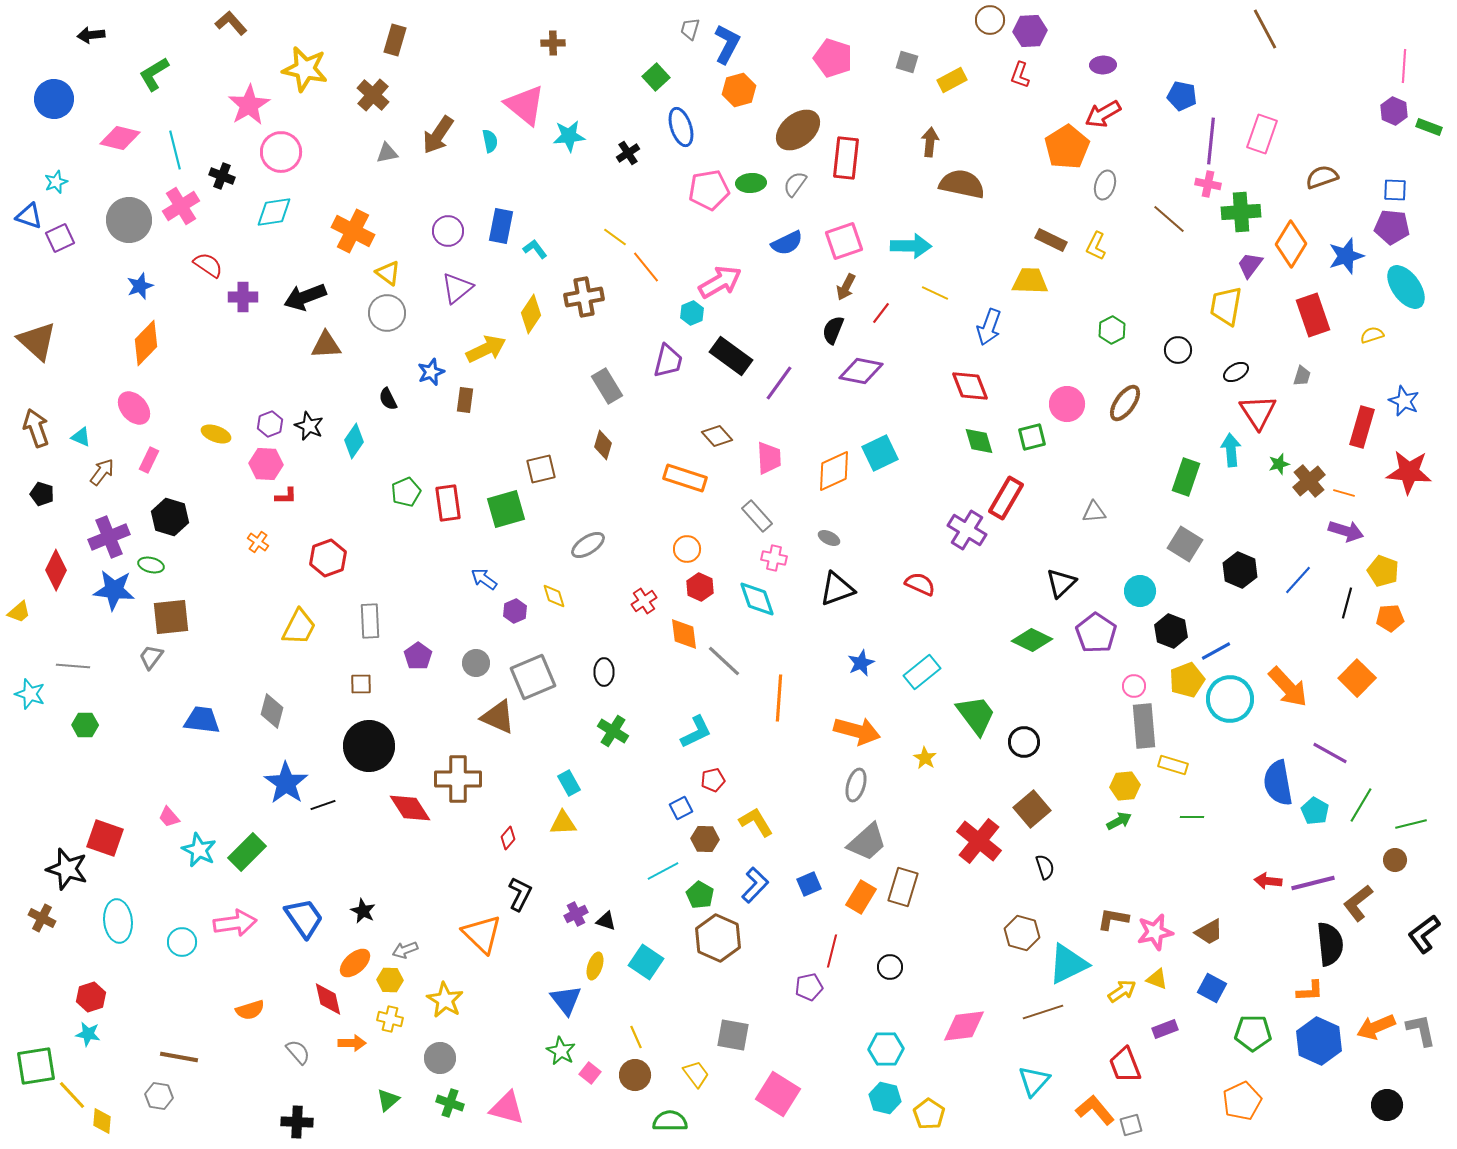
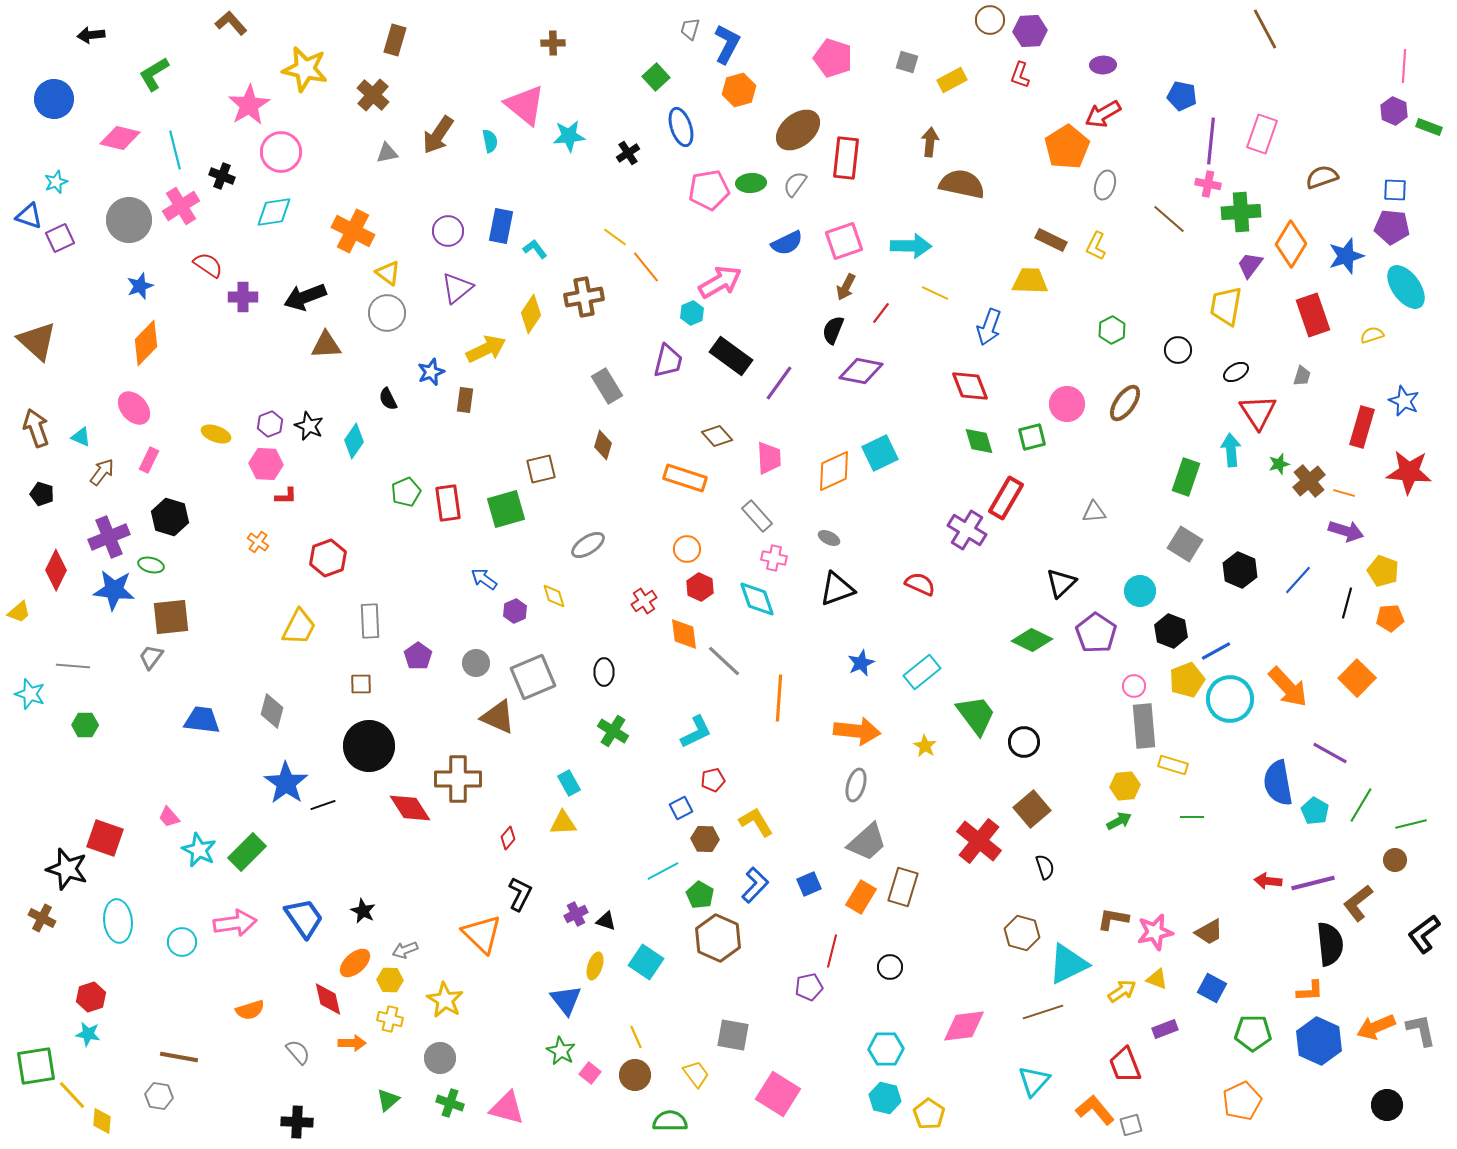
orange arrow at (857, 731): rotated 9 degrees counterclockwise
yellow star at (925, 758): moved 12 px up
